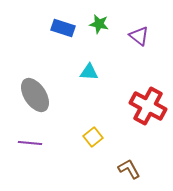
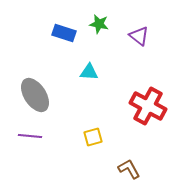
blue rectangle: moved 1 px right, 5 px down
yellow square: rotated 24 degrees clockwise
purple line: moved 7 px up
